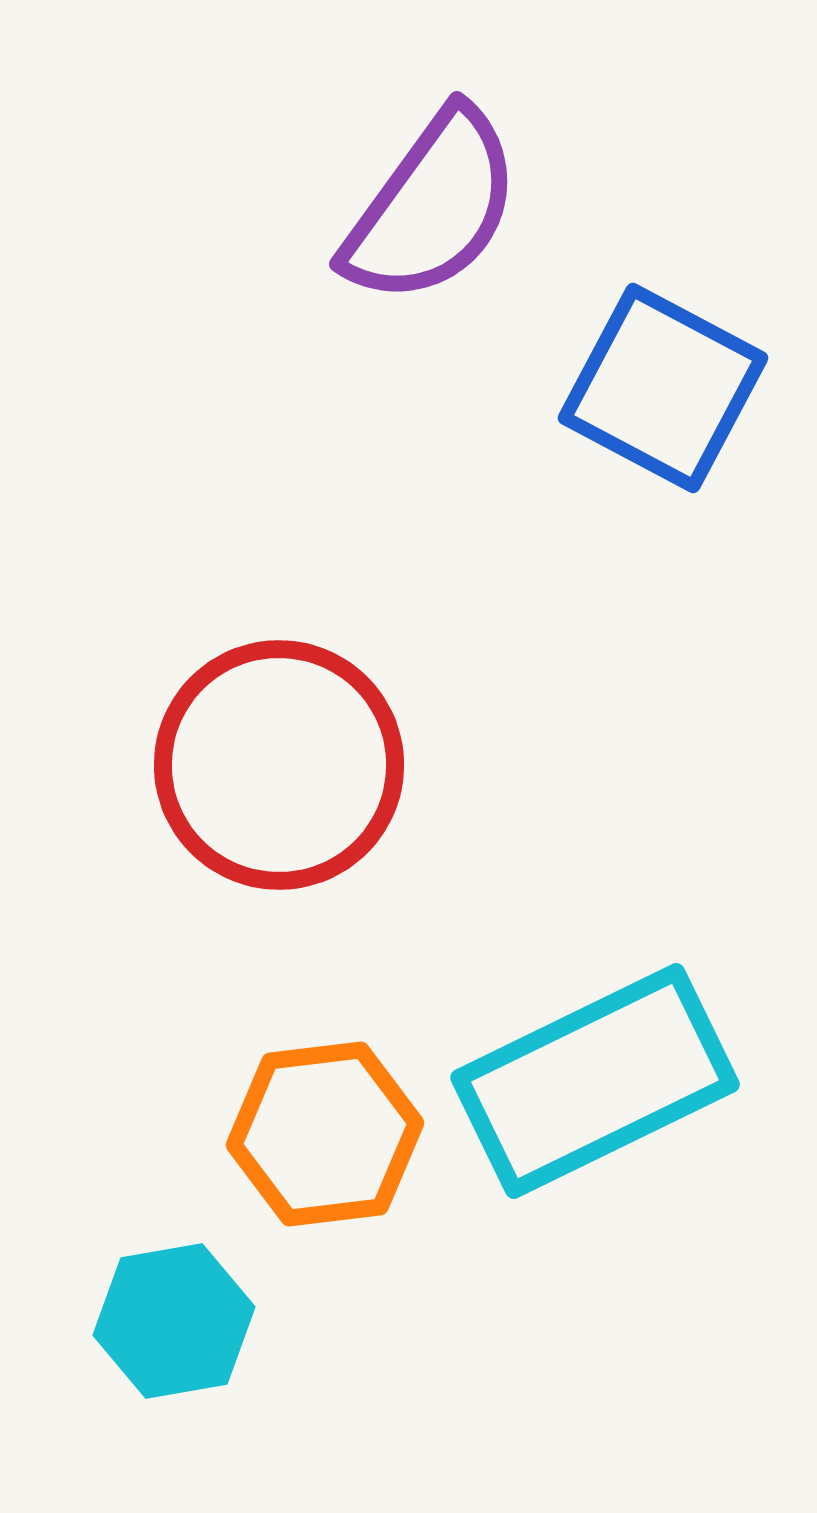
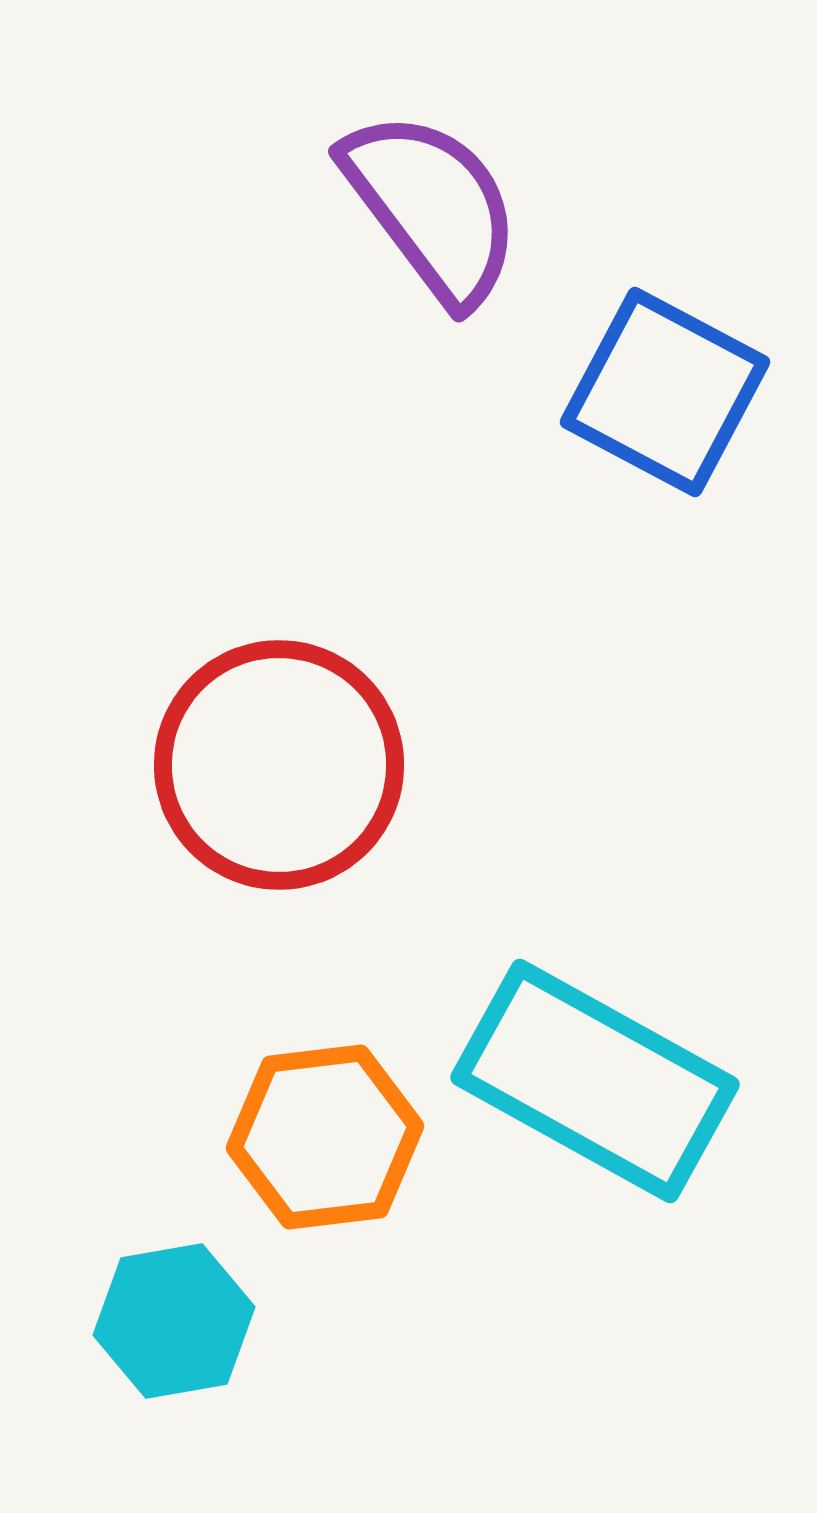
purple semicircle: rotated 73 degrees counterclockwise
blue square: moved 2 px right, 4 px down
cyan rectangle: rotated 55 degrees clockwise
orange hexagon: moved 3 px down
